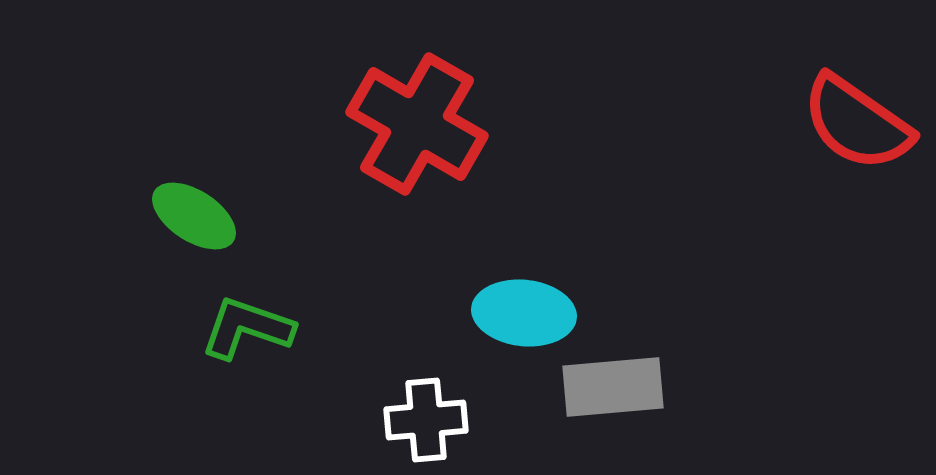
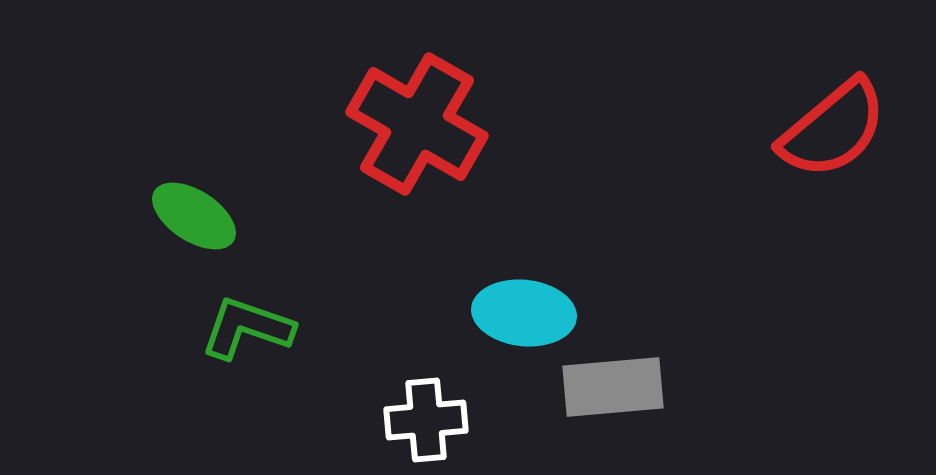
red semicircle: moved 24 px left, 6 px down; rotated 75 degrees counterclockwise
